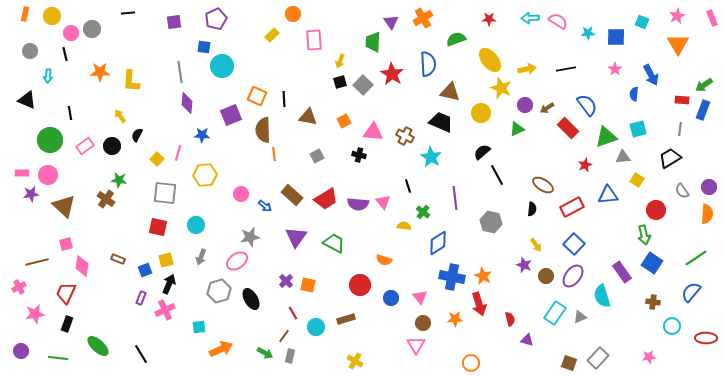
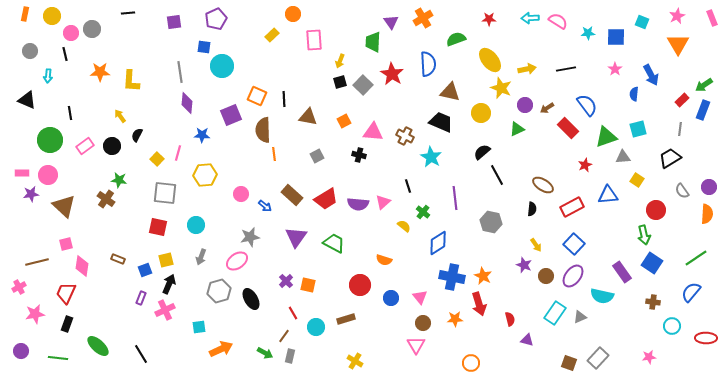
red rectangle at (682, 100): rotated 48 degrees counterclockwise
pink triangle at (383, 202): rotated 28 degrees clockwise
yellow semicircle at (404, 226): rotated 32 degrees clockwise
cyan semicircle at (602, 296): rotated 60 degrees counterclockwise
